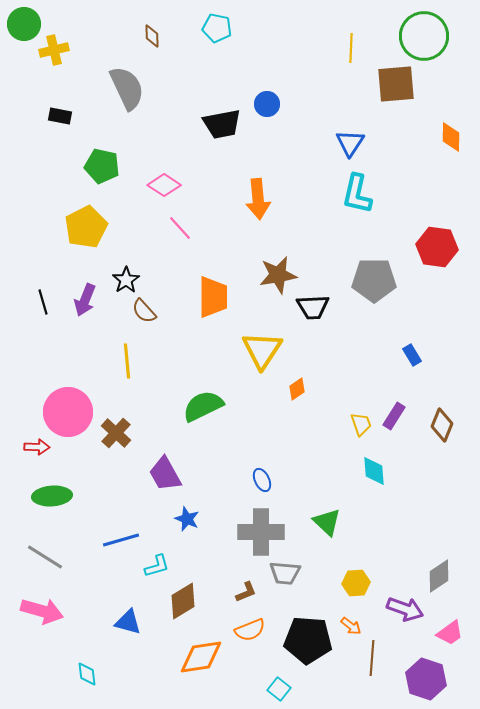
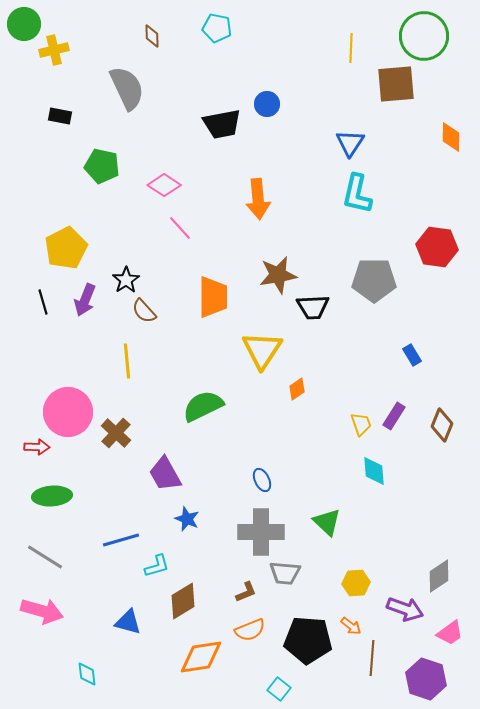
yellow pentagon at (86, 227): moved 20 px left, 21 px down
